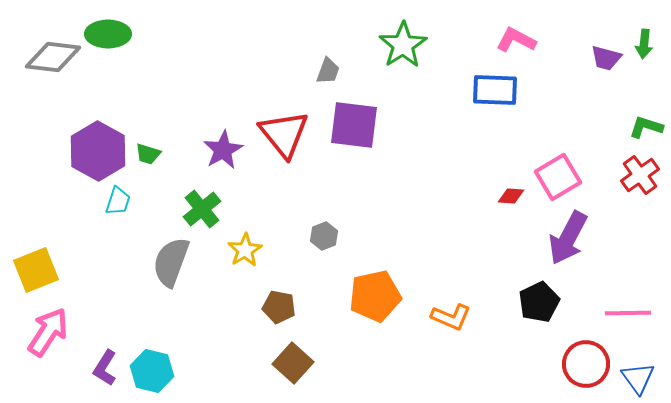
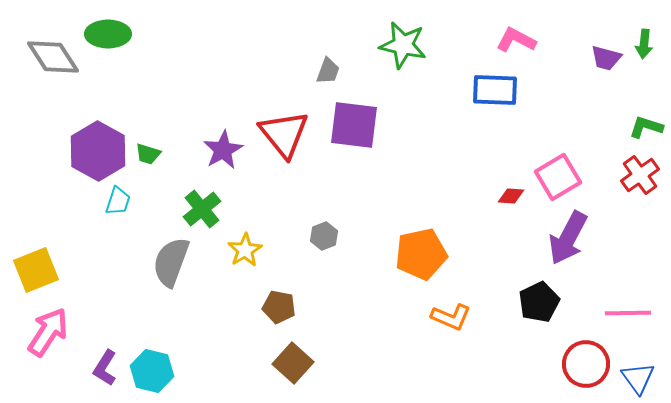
green star: rotated 27 degrees counterclockwise
gray diamond: rotated 50 degrees clockwise
orange pentagon: moved 46 px right, 42 px up
